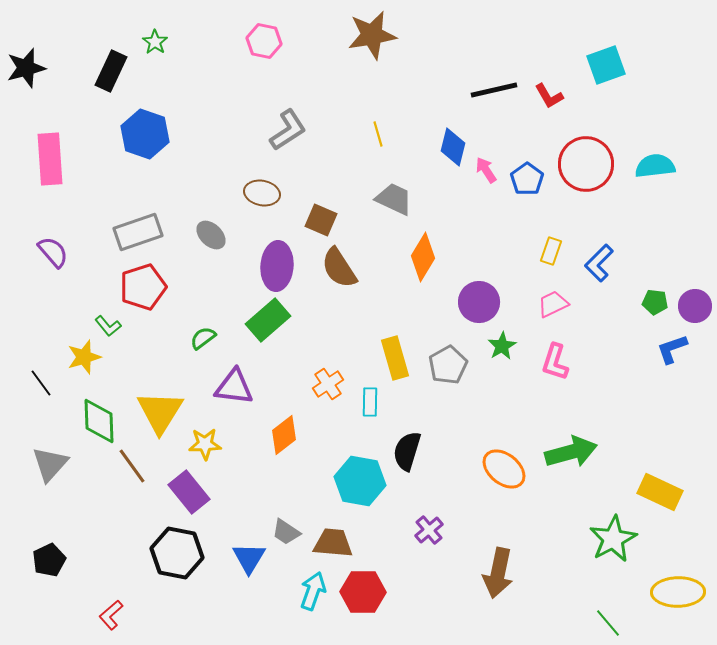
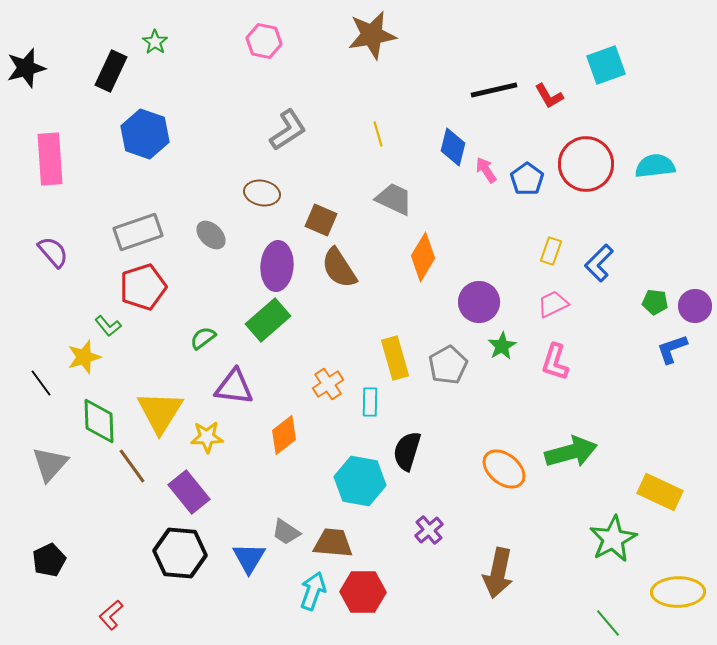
yellow star at (205, 444): moved 2 px right, 7 px up
black hexagon at (177, 553): moved 3 px right; rotated 6 degrees counterclockwise
